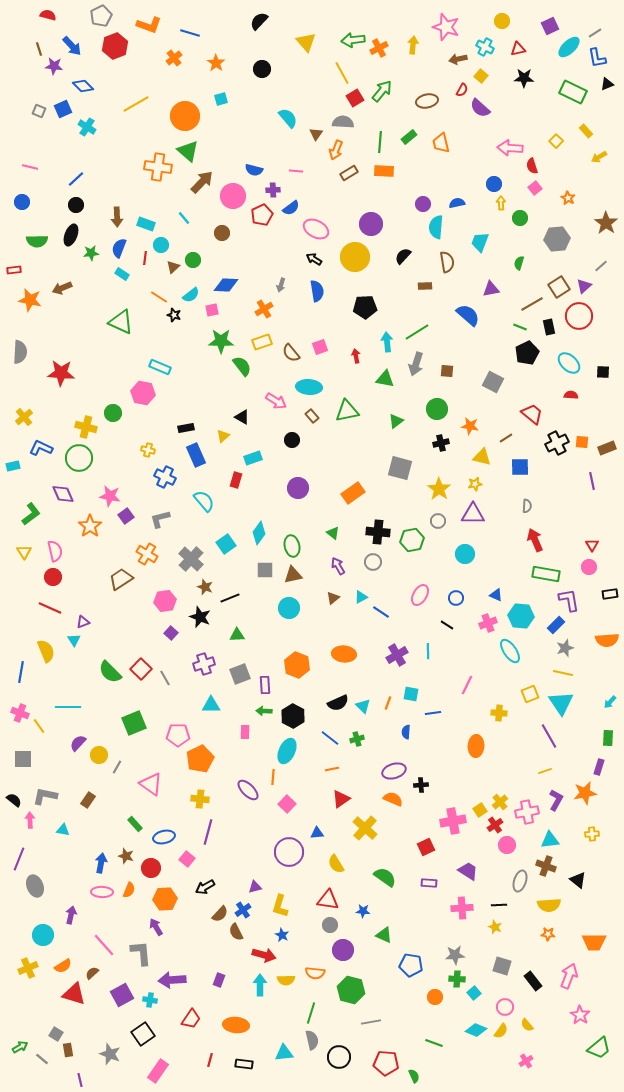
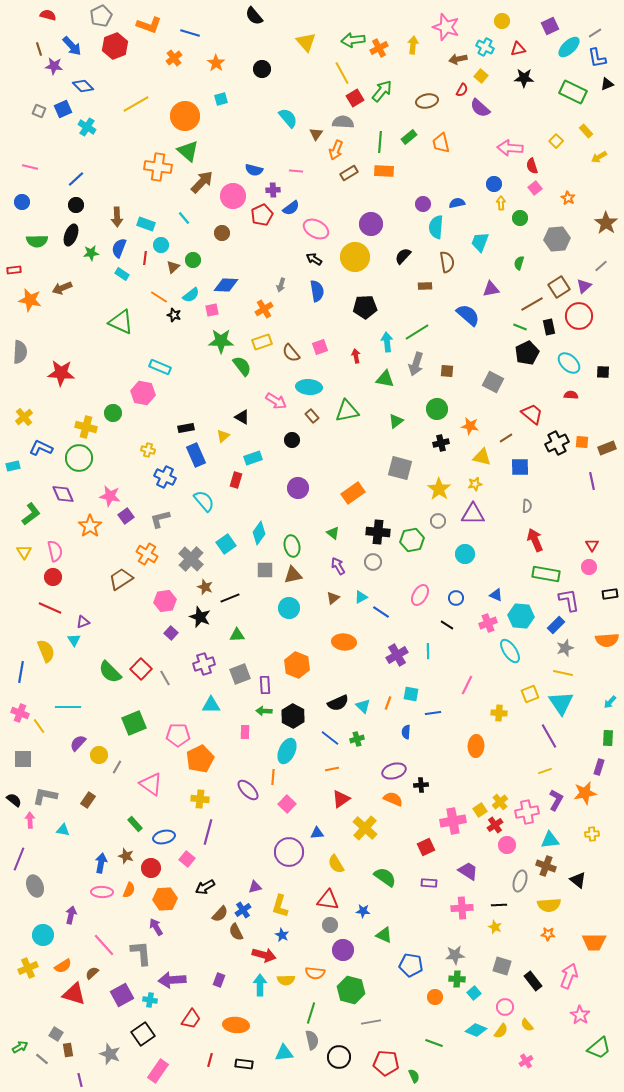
black semicircle at (259, 21): moved 5 px left, 5 px up; rotated 84 degrees counterclockwise
orange ellipse at (344, 654): moved 12 px up
